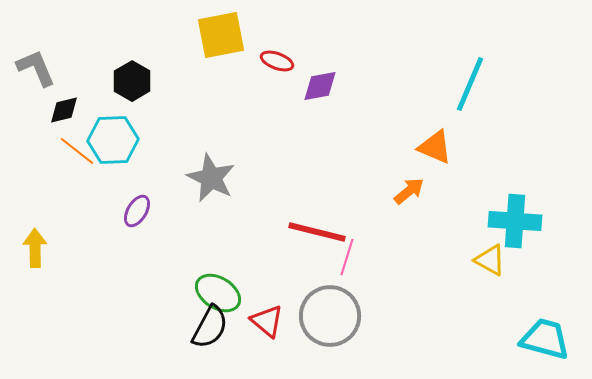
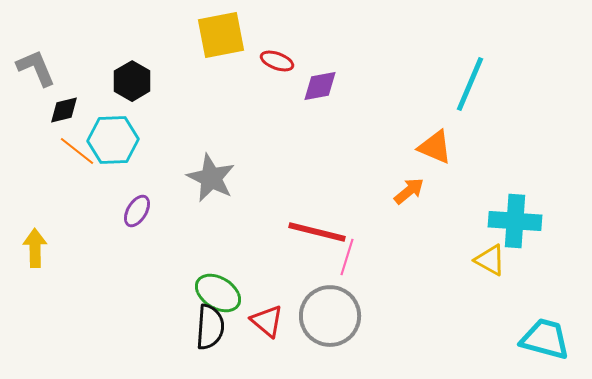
black semicircle: rotated 24 degrees counterclockwise
